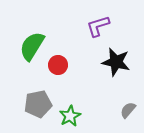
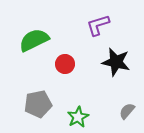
purple L-shape: moved 1 px up
green semicircle: moved 2 px right, 6 px up; rotated 32 degrees clockwise
red circle: moved 7 px right, 1 px up
gray semicircle: moved 1 px left, 1 px down
green star: moved 8 px right, 1 px down
